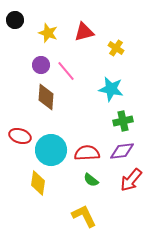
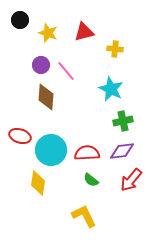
black circle: moved 5 px right
yellow cross: moved 1 px left, 1 px down; rotated 28 degrees counterclockwise
cyan star: rotated 15 degrees clockwise
